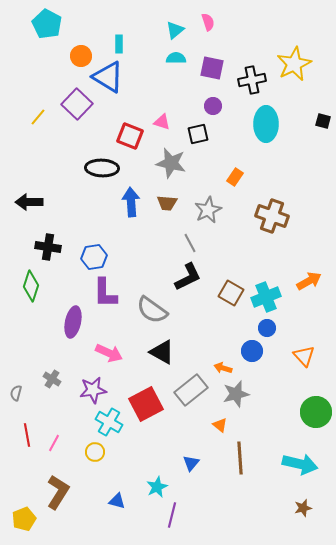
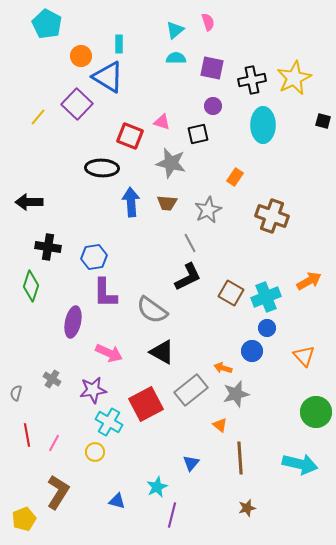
yellow star at (294, 64): moved 14 px down
cyan ellipse at (266, 124): moved 3 px left, 1 px down
brown star at (303, 508): moved 56 px left
